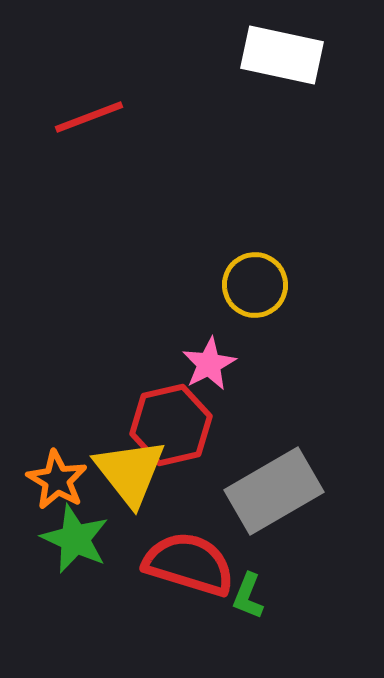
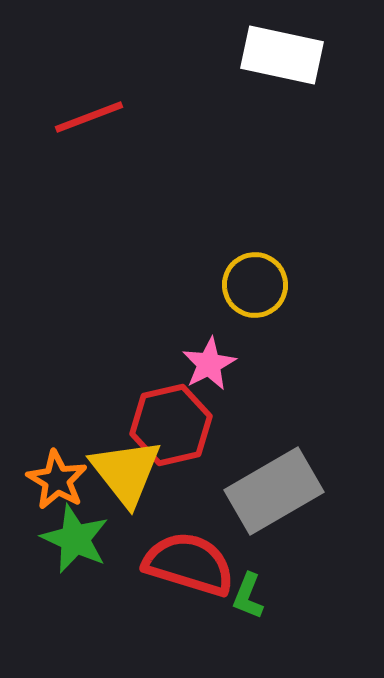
yellow triangle: moved 4 px left
